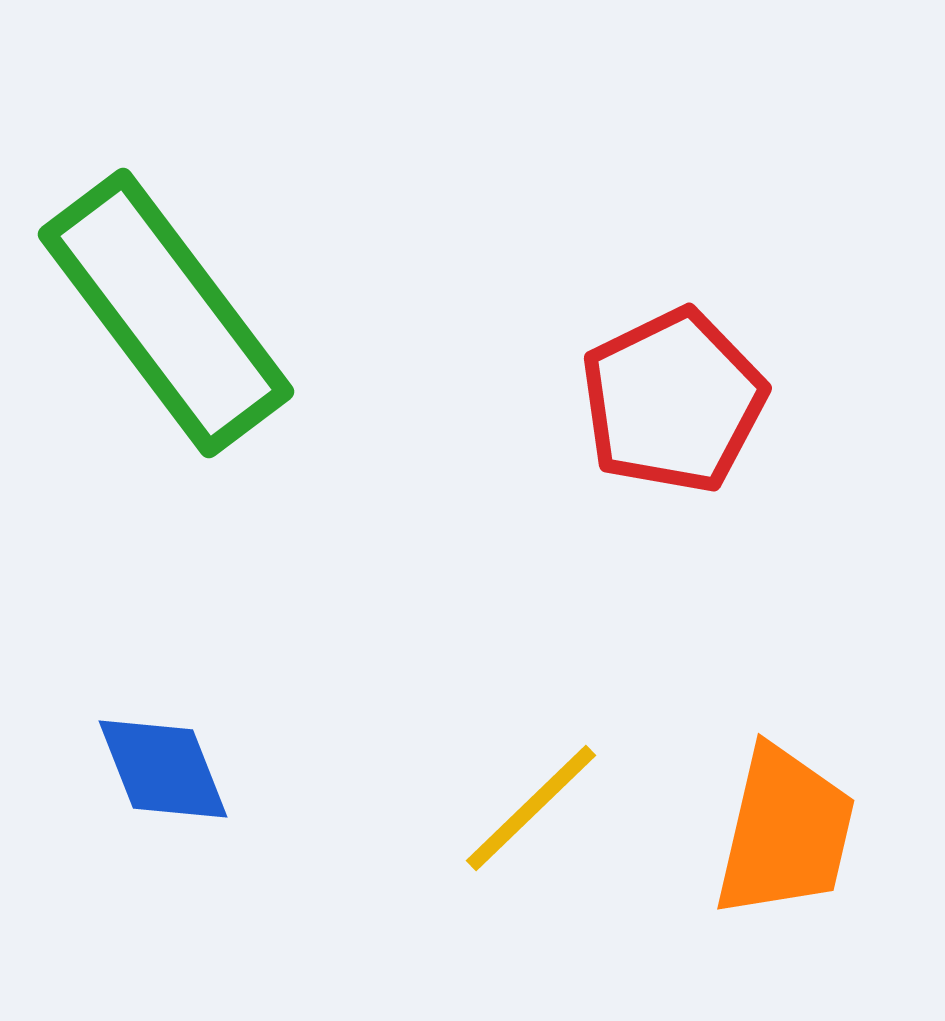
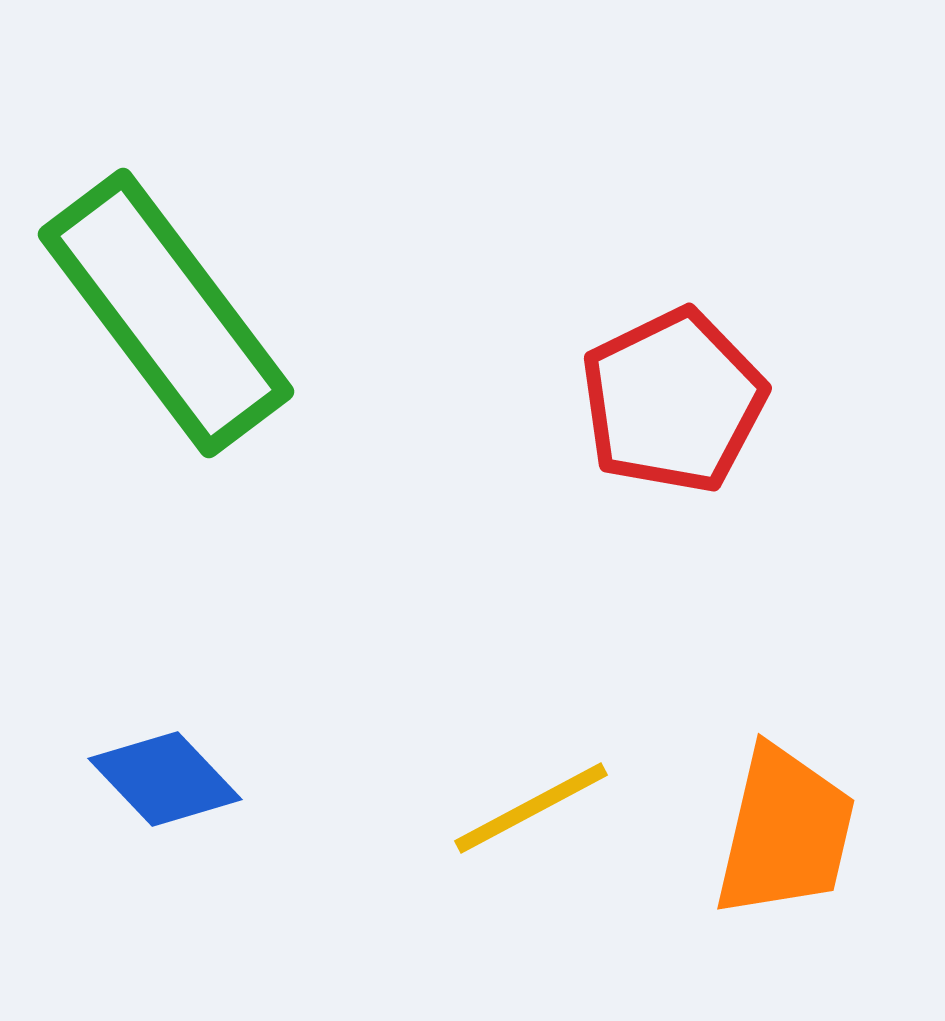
blue diamond: moved 2 px right, 10 px down; rotated 22 degrees counterclockwise
yellow line: rotated 16 degrees clockwise
